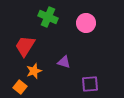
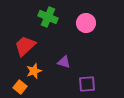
red trapezoid: rotated 15 degrees clockwise
purple square: moved 3 px left
